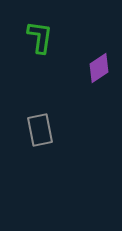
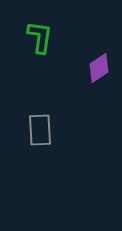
gray rectangle: rotated 8 degrees clockwise
